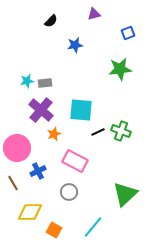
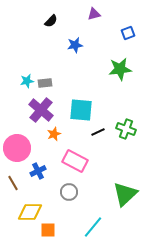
green cross: moved 5 px right, 2 px up
orange square: moved 6 px left; rotated 28 degrees counterclockwise
